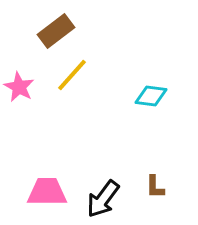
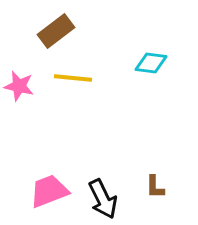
yellow line: moved 1 px right, 3 px down; rotated 54 degrees clockwise
pink star: moved 1 px up; rotated 16 degrees counterclockwise
cyan diamond: moved 33 px up
pink trapezoid: moved 2 px right, 1 px up; rotated 21 degrees counterclockwise
black arrow: rotated 63 degrees counterclockwise
